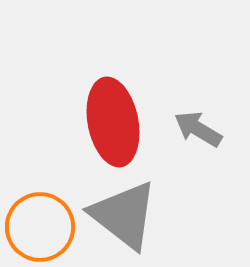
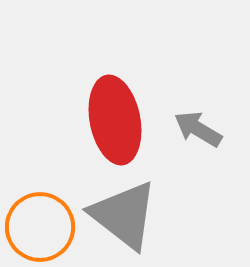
red ellipse: moved 2 px right, 2 px up
